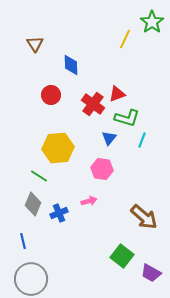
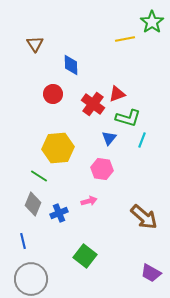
yellow line: rotated 54 degrees clockwise
red circle: moved 2 px right, 1 px up
green L-shape: moved 1 px right
green square: moved 37 px left
